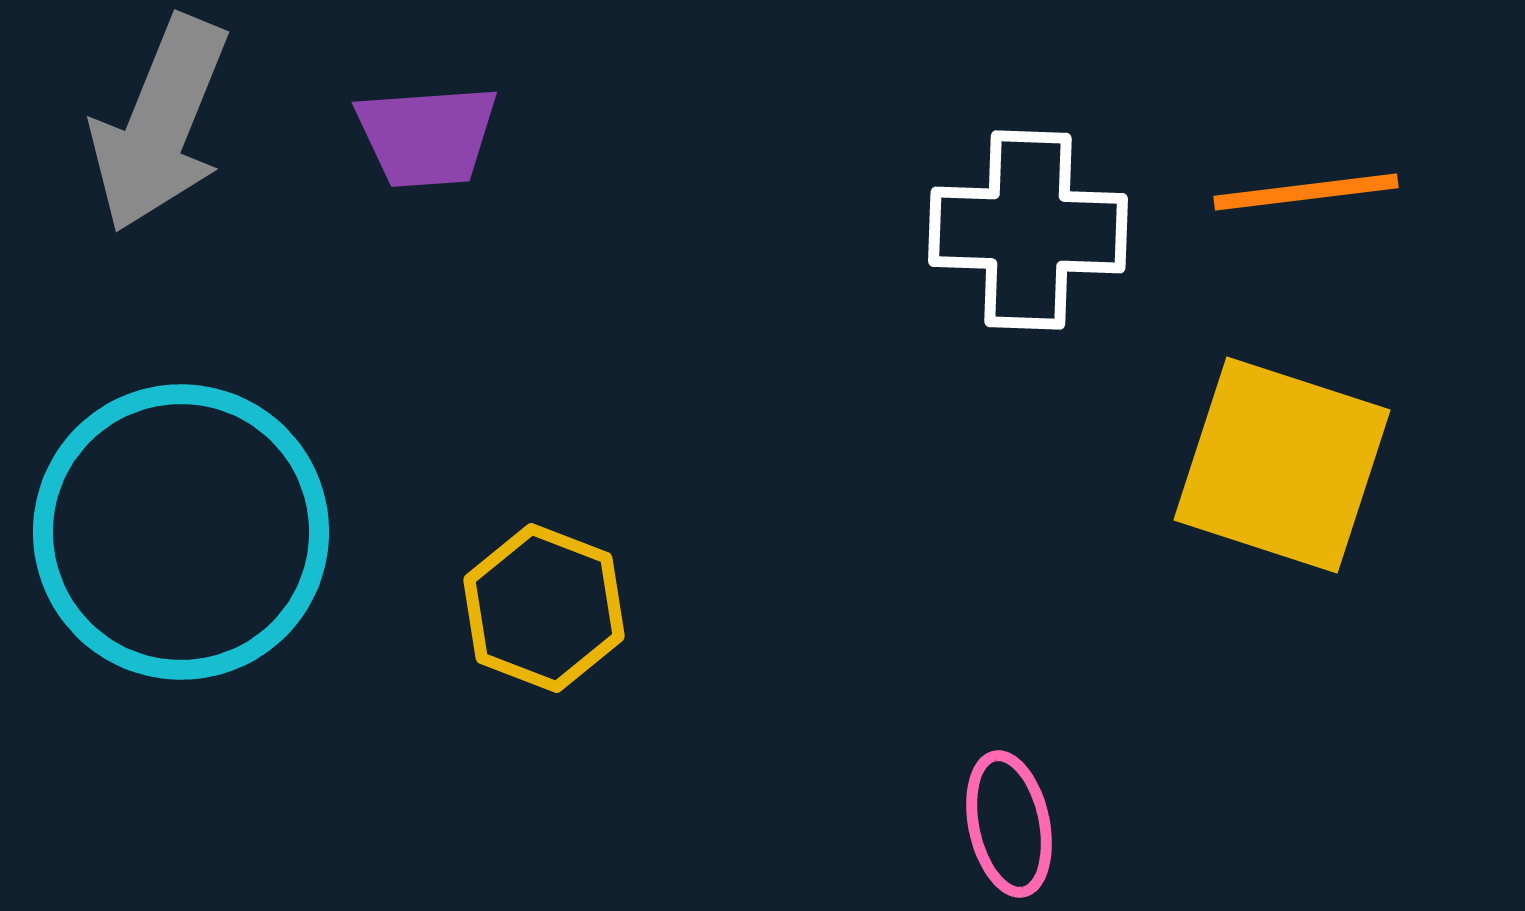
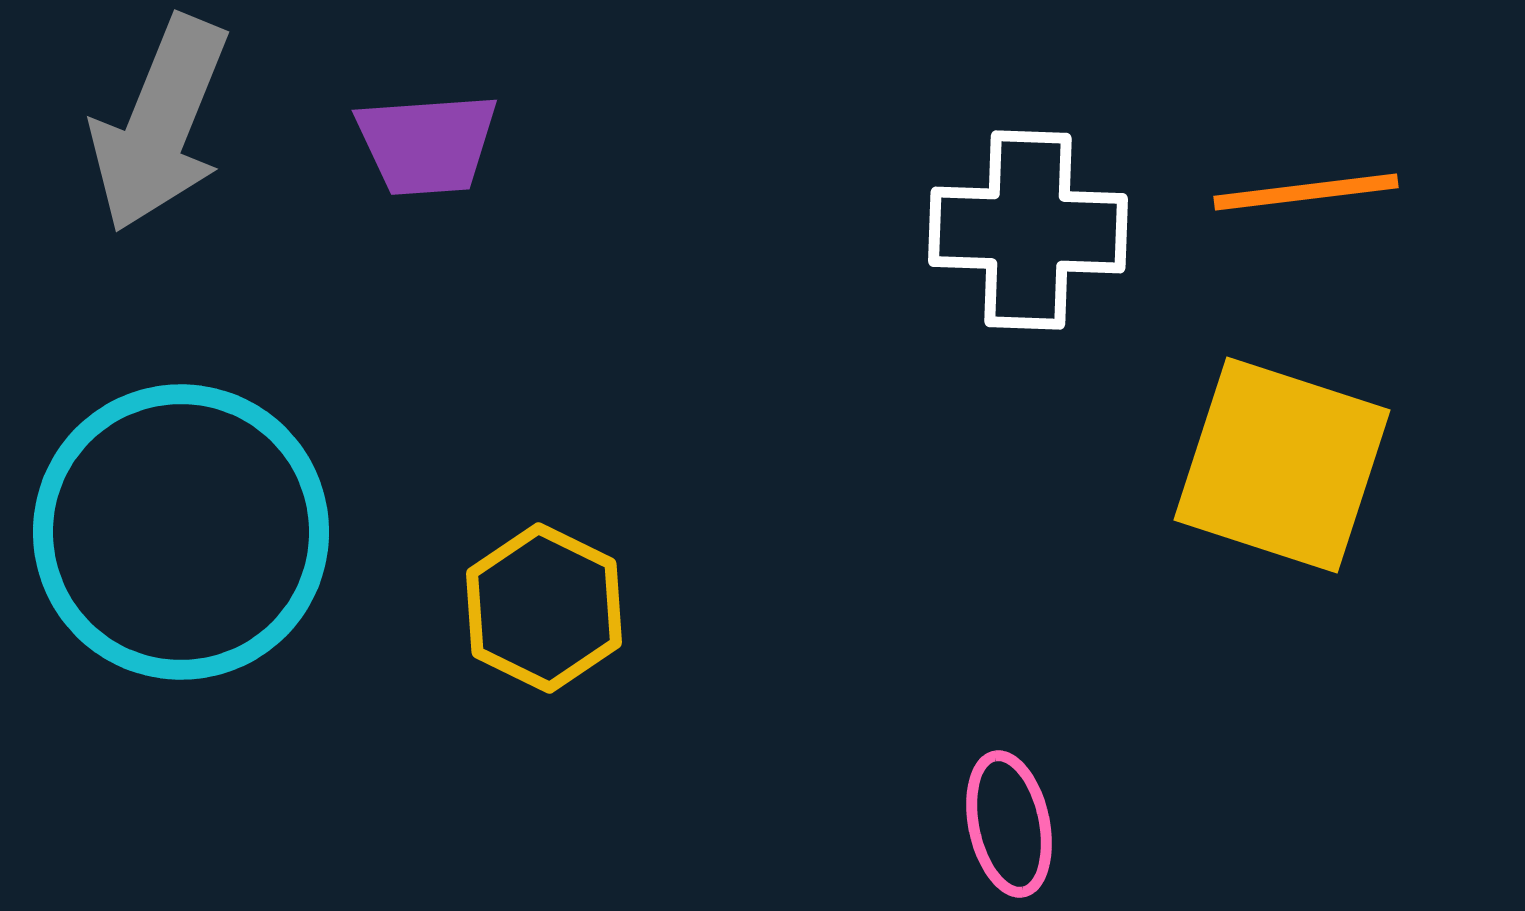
purple trapezoid: moved 8 px down
yellow hexagon: rotated 5 degrees clockwise
